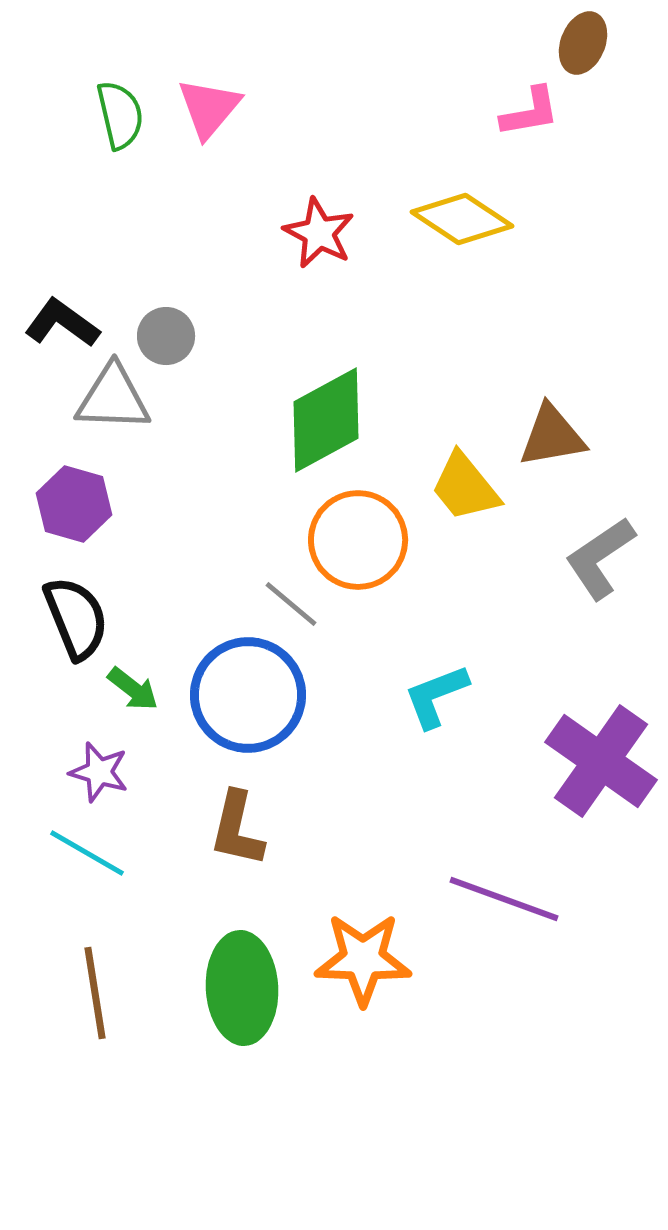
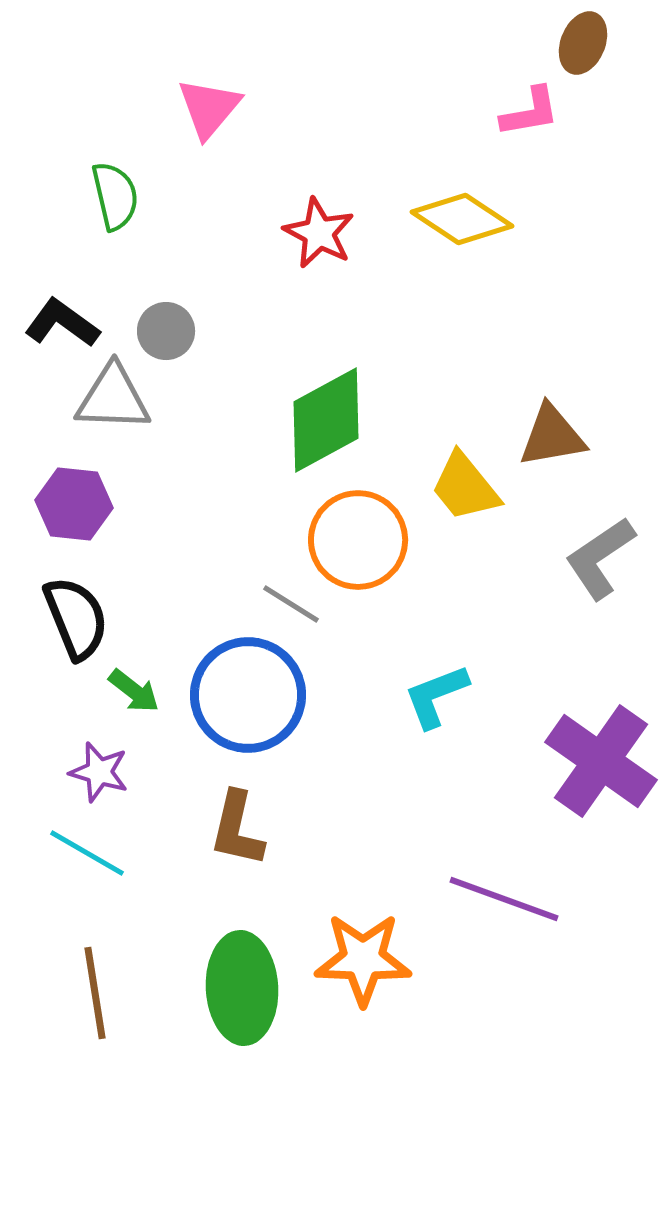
green semicircle: moved 5 px left, 81 px down
gray circle: moved 5 px up
purple hexagon: rotated 10 degrees counterclockwise
gray line: rotated 8 degrees counterclockwise
green arrow: moved 1 px right, 2 px down
